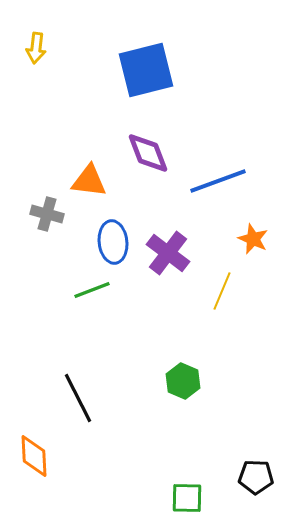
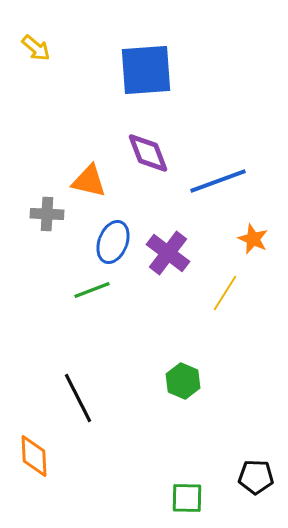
yellow arrow: rotated 56 degrees counterclockwise
blue square: rotated 10 degrees clockwise
orange triangle: rotated 6 degrees clockwise
gray cross: rotated 12 degrees counterclockwise
blue ellipse: rotated 27 degrees clockwise
yellow line: moved 3 px right, 2 px down; rotated 9 degrees clockwise
